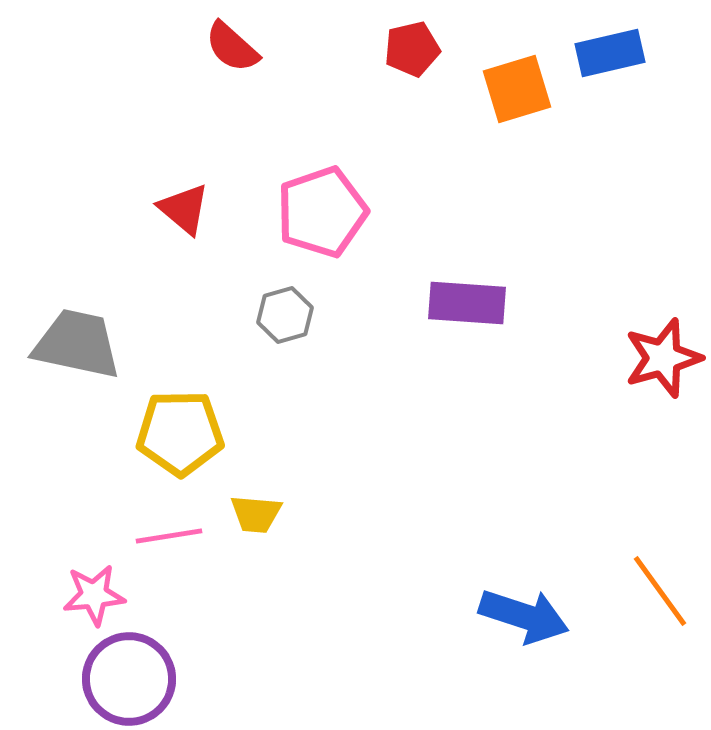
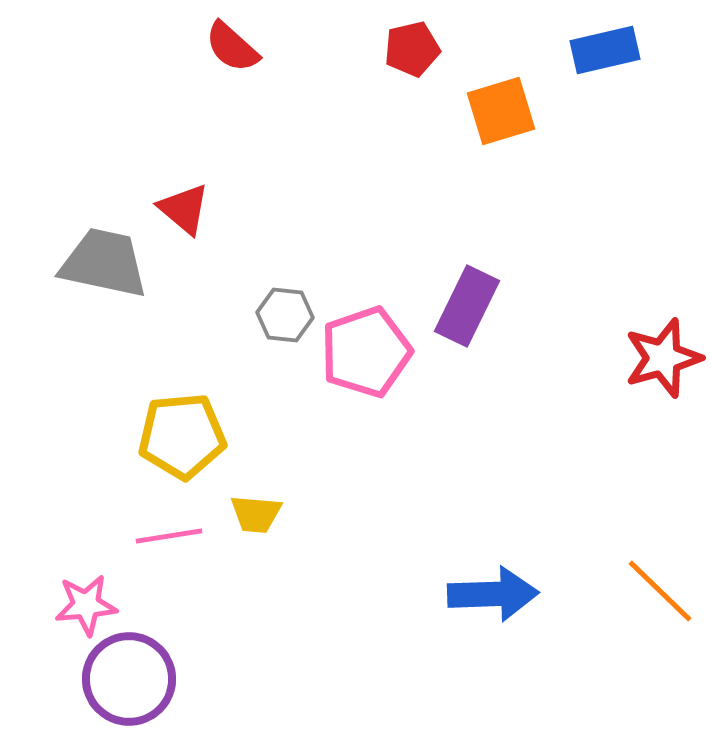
blue rectangle: moved 5 px left, 3 px up
orange square: moved 16 px left, 22 px down
pink pentagon: moved 44 px right, 140 px down
purple rectangle: moved 3 px down; rotated 68 degrees counterclockwise
gray hexagon: rotated 22 degrees clockwise
gray trapezoid: moved 27 px right, 81 px up
yellow pentagon: moved 2 px right, 3 px down; rotated 4 degrees counterclockwise
orange line: rotated 10 degrees counterclockwise
pink star: moved 8 px left, 10 px down
blue arrow: moved 31 px left, 22 px up; rotated 20 degrees counterclockwise
